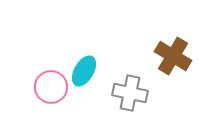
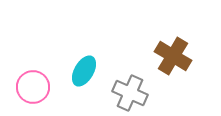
pink circle: moved 18 px left
gray cross: rotated 12 degrees clockwise
